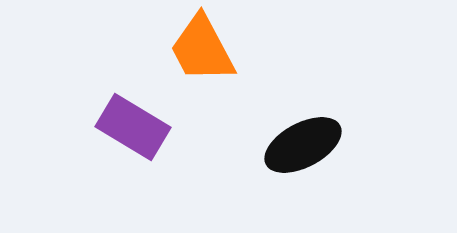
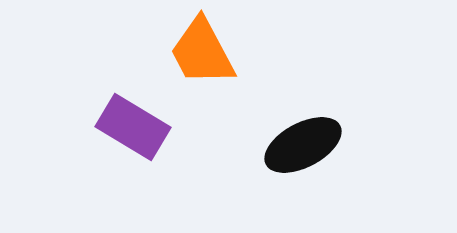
orange trapezoid: moved 3 px down
